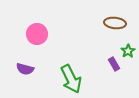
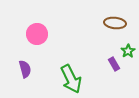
purple semicircle: rotated 120 degrees counterclockwise
